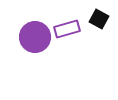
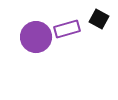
purple circle: moved 1 px right
